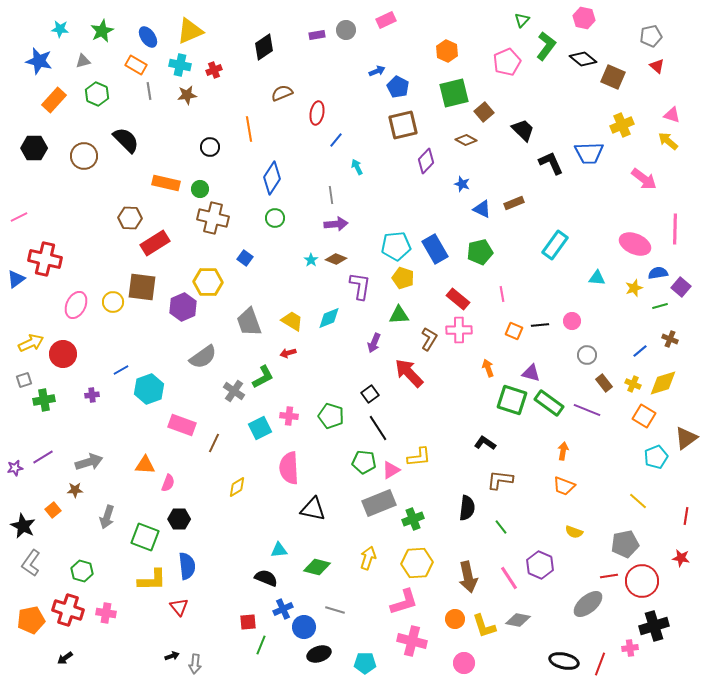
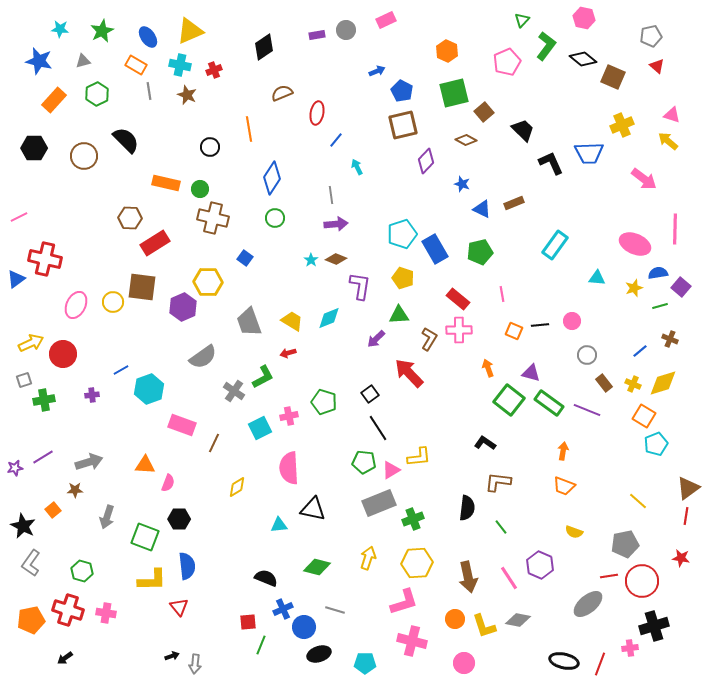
blue pentagon at (398, 87): moved 4 px right, 4 px down
green hexagon at (97, 94): rotated 10 degrees clockwise
brown star at (187, 95): rotated 30 degrees clockwise
cyan pentagon at (396, 246): moved 6 px right, 12 px up; rotated 12 degrees counterclockwise
purple arrow at (374, 343): moved 2 px right, 4 px up; rotated 24 degrees clockwise
green square at (512, 400): moved 3 px left; rotated 20 degrees clockwise
pink cross at (289, 416): rotated 18 degrees counterclockwise
green pentagon at (331, 416): moved 7 px left, 14 px up
brown triangle at (686, 438): moved 2 px right, 50 px down
cyan pentagon at (656, 457): moved 13 px up
brown L-shape at (500, 480): moved 2 px left, 2 px down
cyan triangle at (279, 550): moved 25 px up
